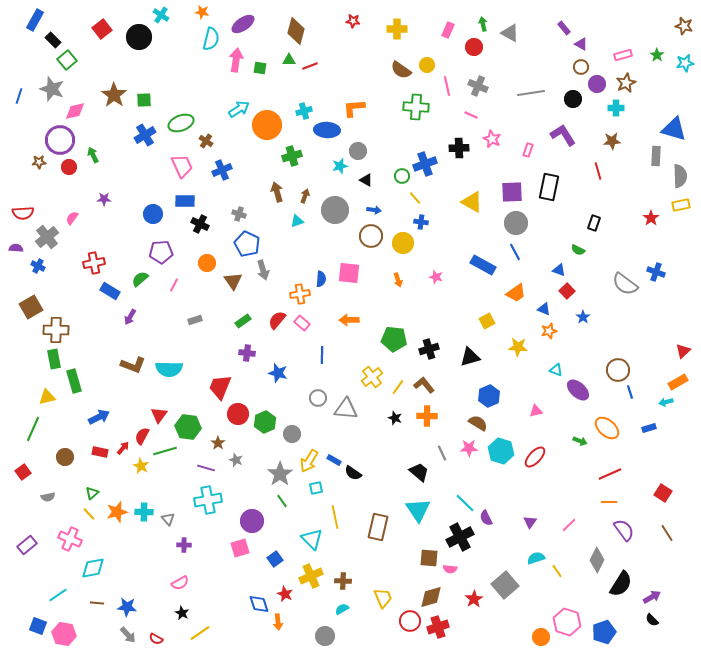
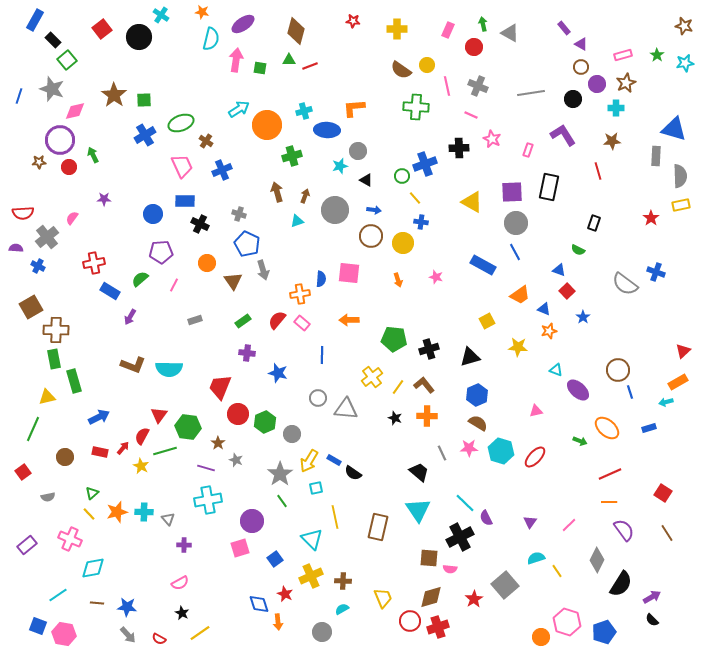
orange trapezoid at (516, 293): moved 4 px right, 2 px down
blue hexagon at (489, 396): moved 12 px left, 1 px up
gray circle at (325, 636): moved 3 px left, 4 px up
red semicircle at (156, 639): moved 3 px right
